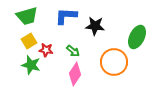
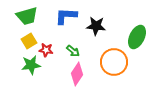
black star: moved 1 px right
green star: rotated 24 degrees counterclockwise
pink diamond: moved 2 px right
